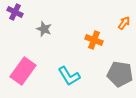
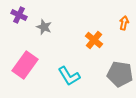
purple cross: moved 4 px right, 3 px down
orange arrow: rotated 24 degrees counterclockwise
gray star: moved 2 px up
orange cross: rotated 18 degrees clockwise
pink rectangle: moved 2 px right, 6 px up
